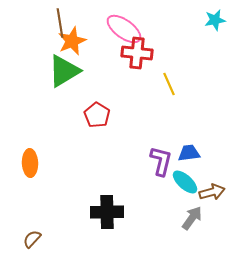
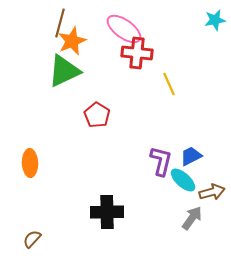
brown line: rotated 24 degrees clockwise
green triangle: rotated 6 degrees clockwise
blue trapezoid: moved 2 px right, 3 px down; rotated 20 degrees counterclockwise
cyan ellipse: moved 2 px left, 2 px up
